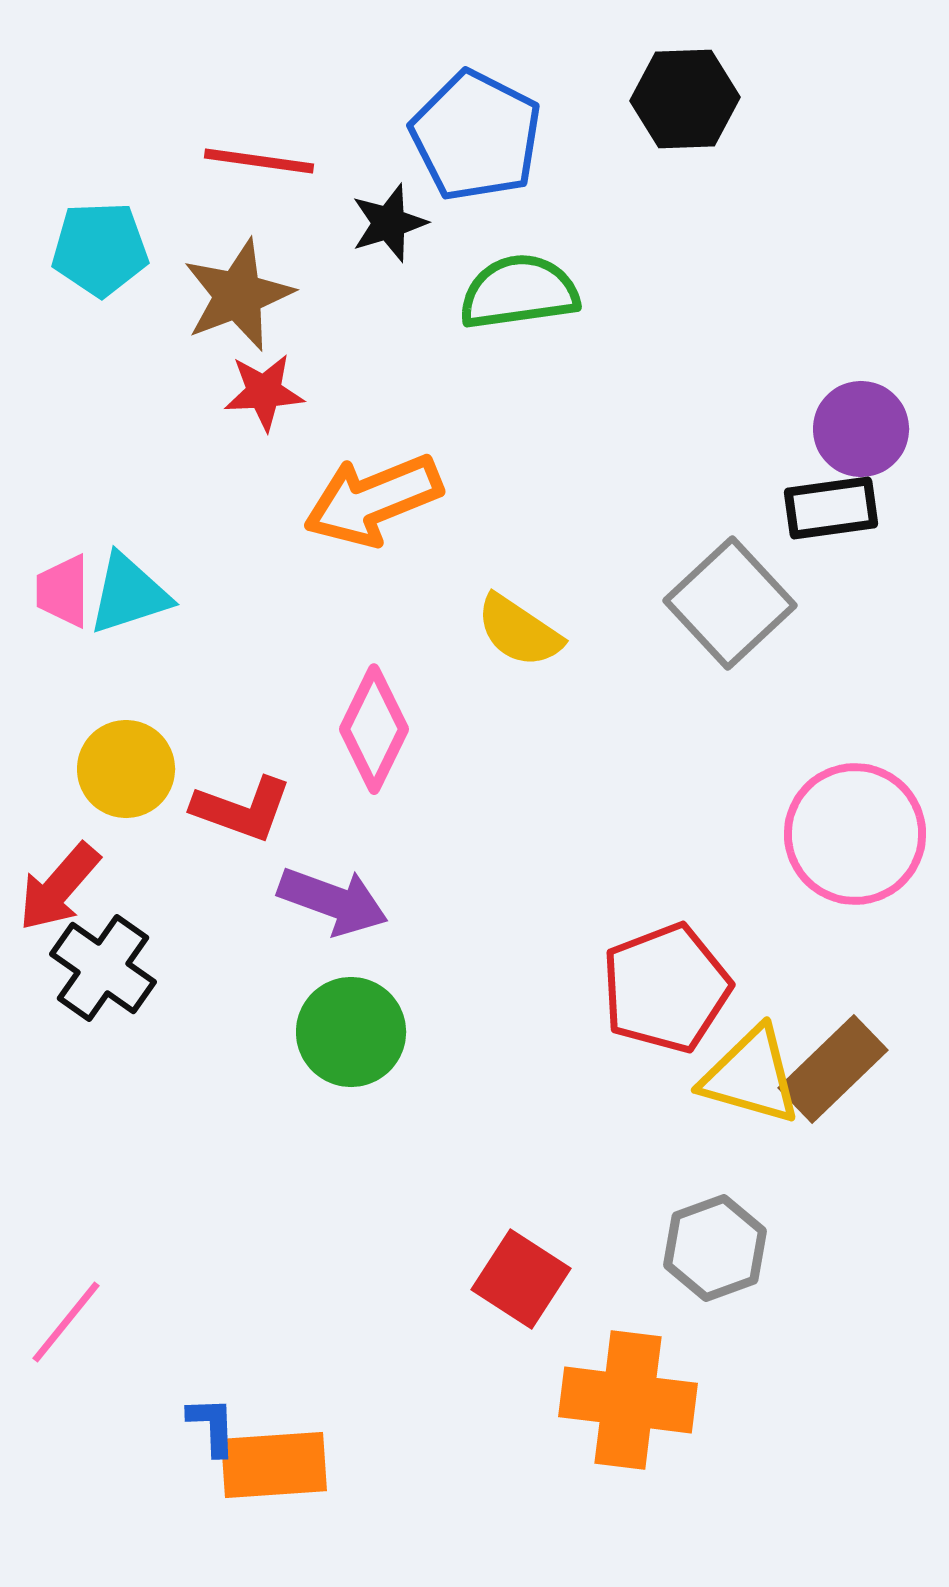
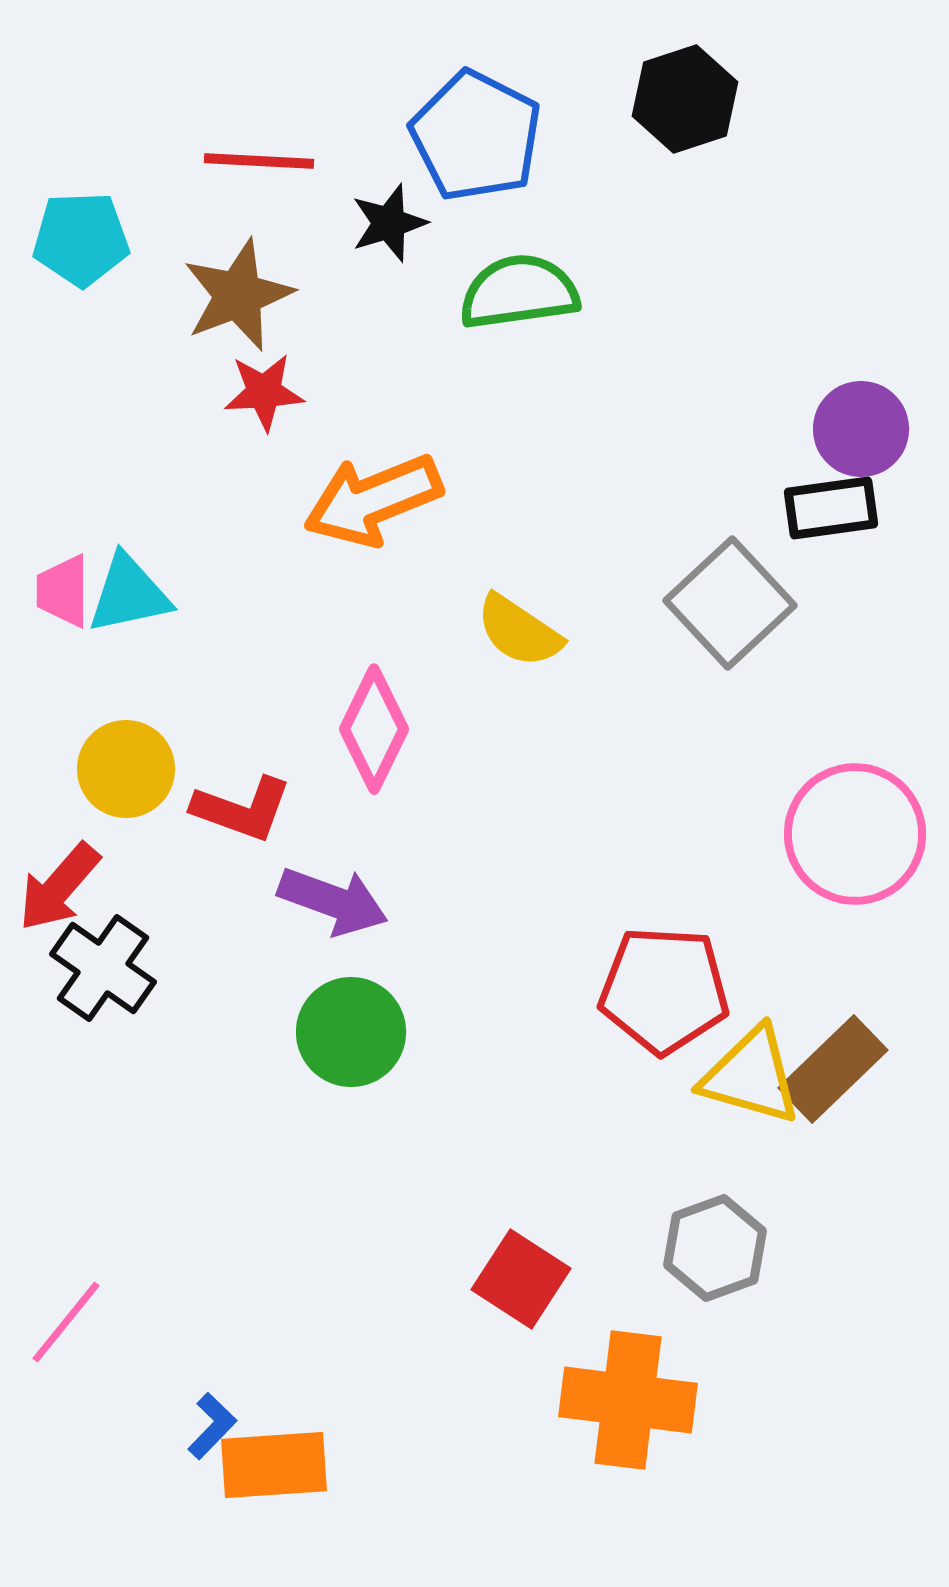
black hexagon: rotated 16 degrees counterclockwise
red line: rotated 5 degrees counterclockwise
cyan pentagon: moved 19 px left, 10 px up
cyan triangle: rotated 6 degrees clockwise
red pentagon: moved 2 px left, 2 px down; rotated 24 degrees clockwise
blue L-shape: rotated 46 degrees clockwise
